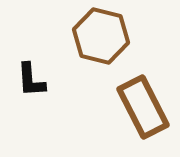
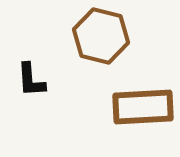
brown rectangle: rotated 66 degrees counterclockwise
